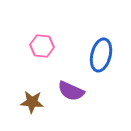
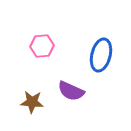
pink hexagon: rotated 10 degrees counterclockwise
